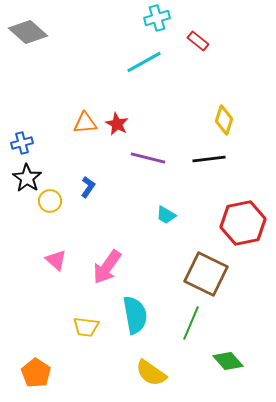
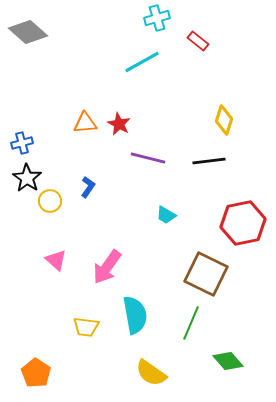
cyan line: moved 2 px left
red star: moved 2 px right
black line: moved 2 px down
